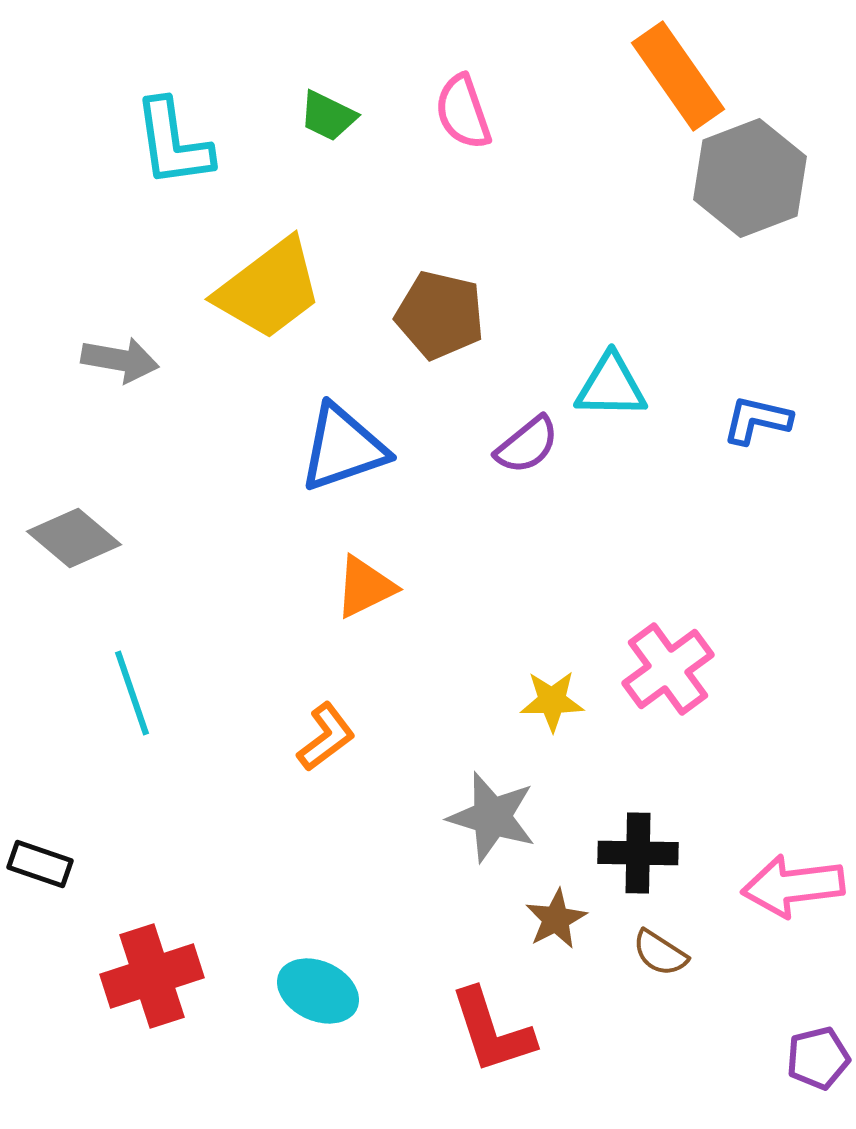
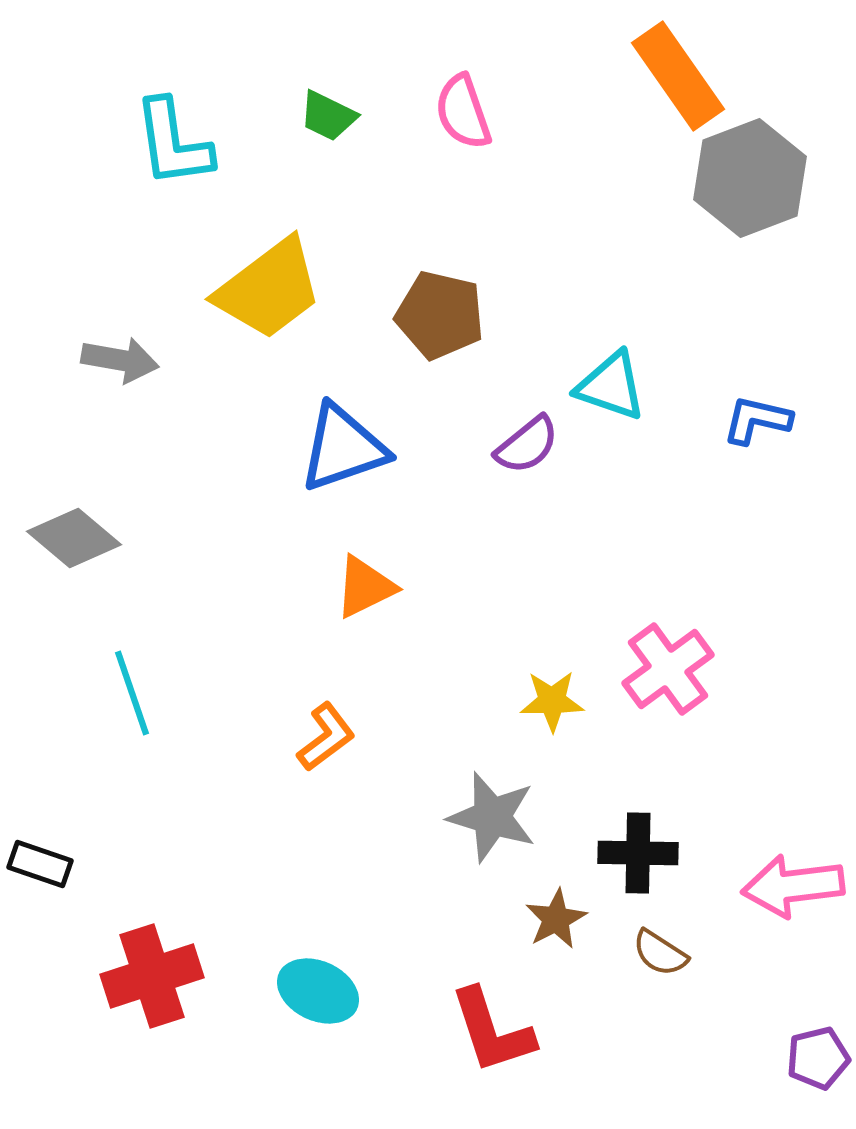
cyan triangle: rotated 18 degrees clockwise
